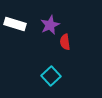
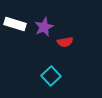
purple star: moved 6 px left, 2 px down
red semicircle: rotated 91 degrees counterclockwise
